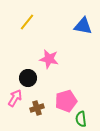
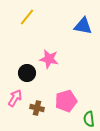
yellow line: moved 5 px up
black circle: moved 1 px left, 5 px up
brown cross: rotated 32 degrees clockwise
green semicircle: moved 8 px right
